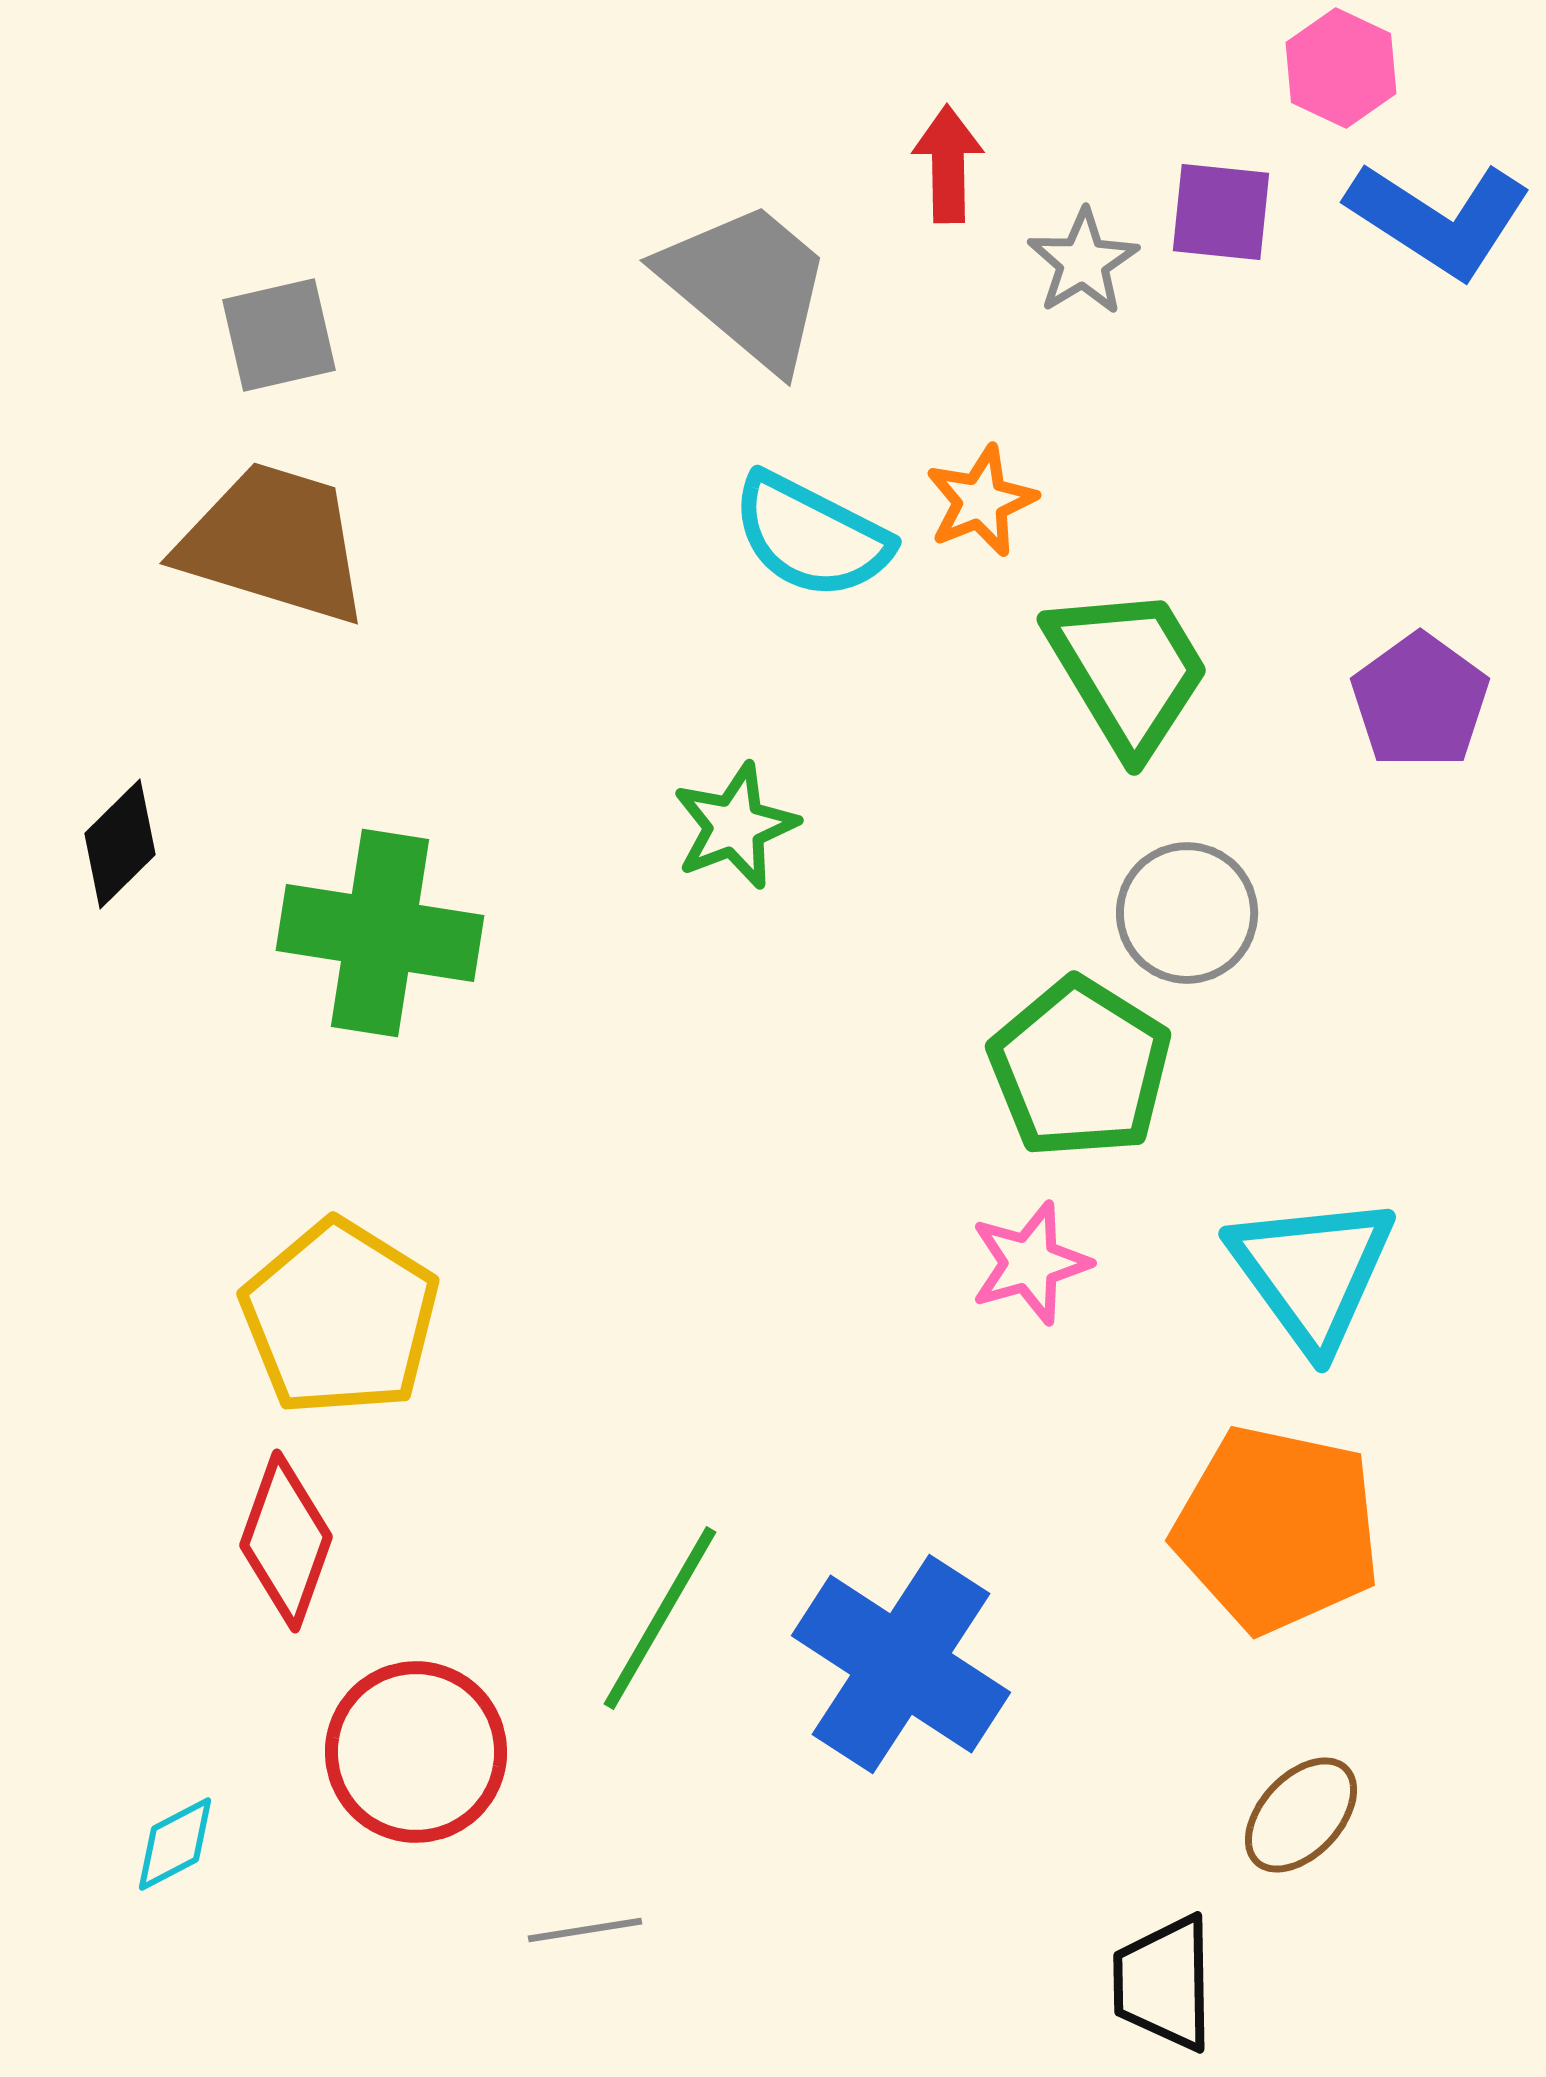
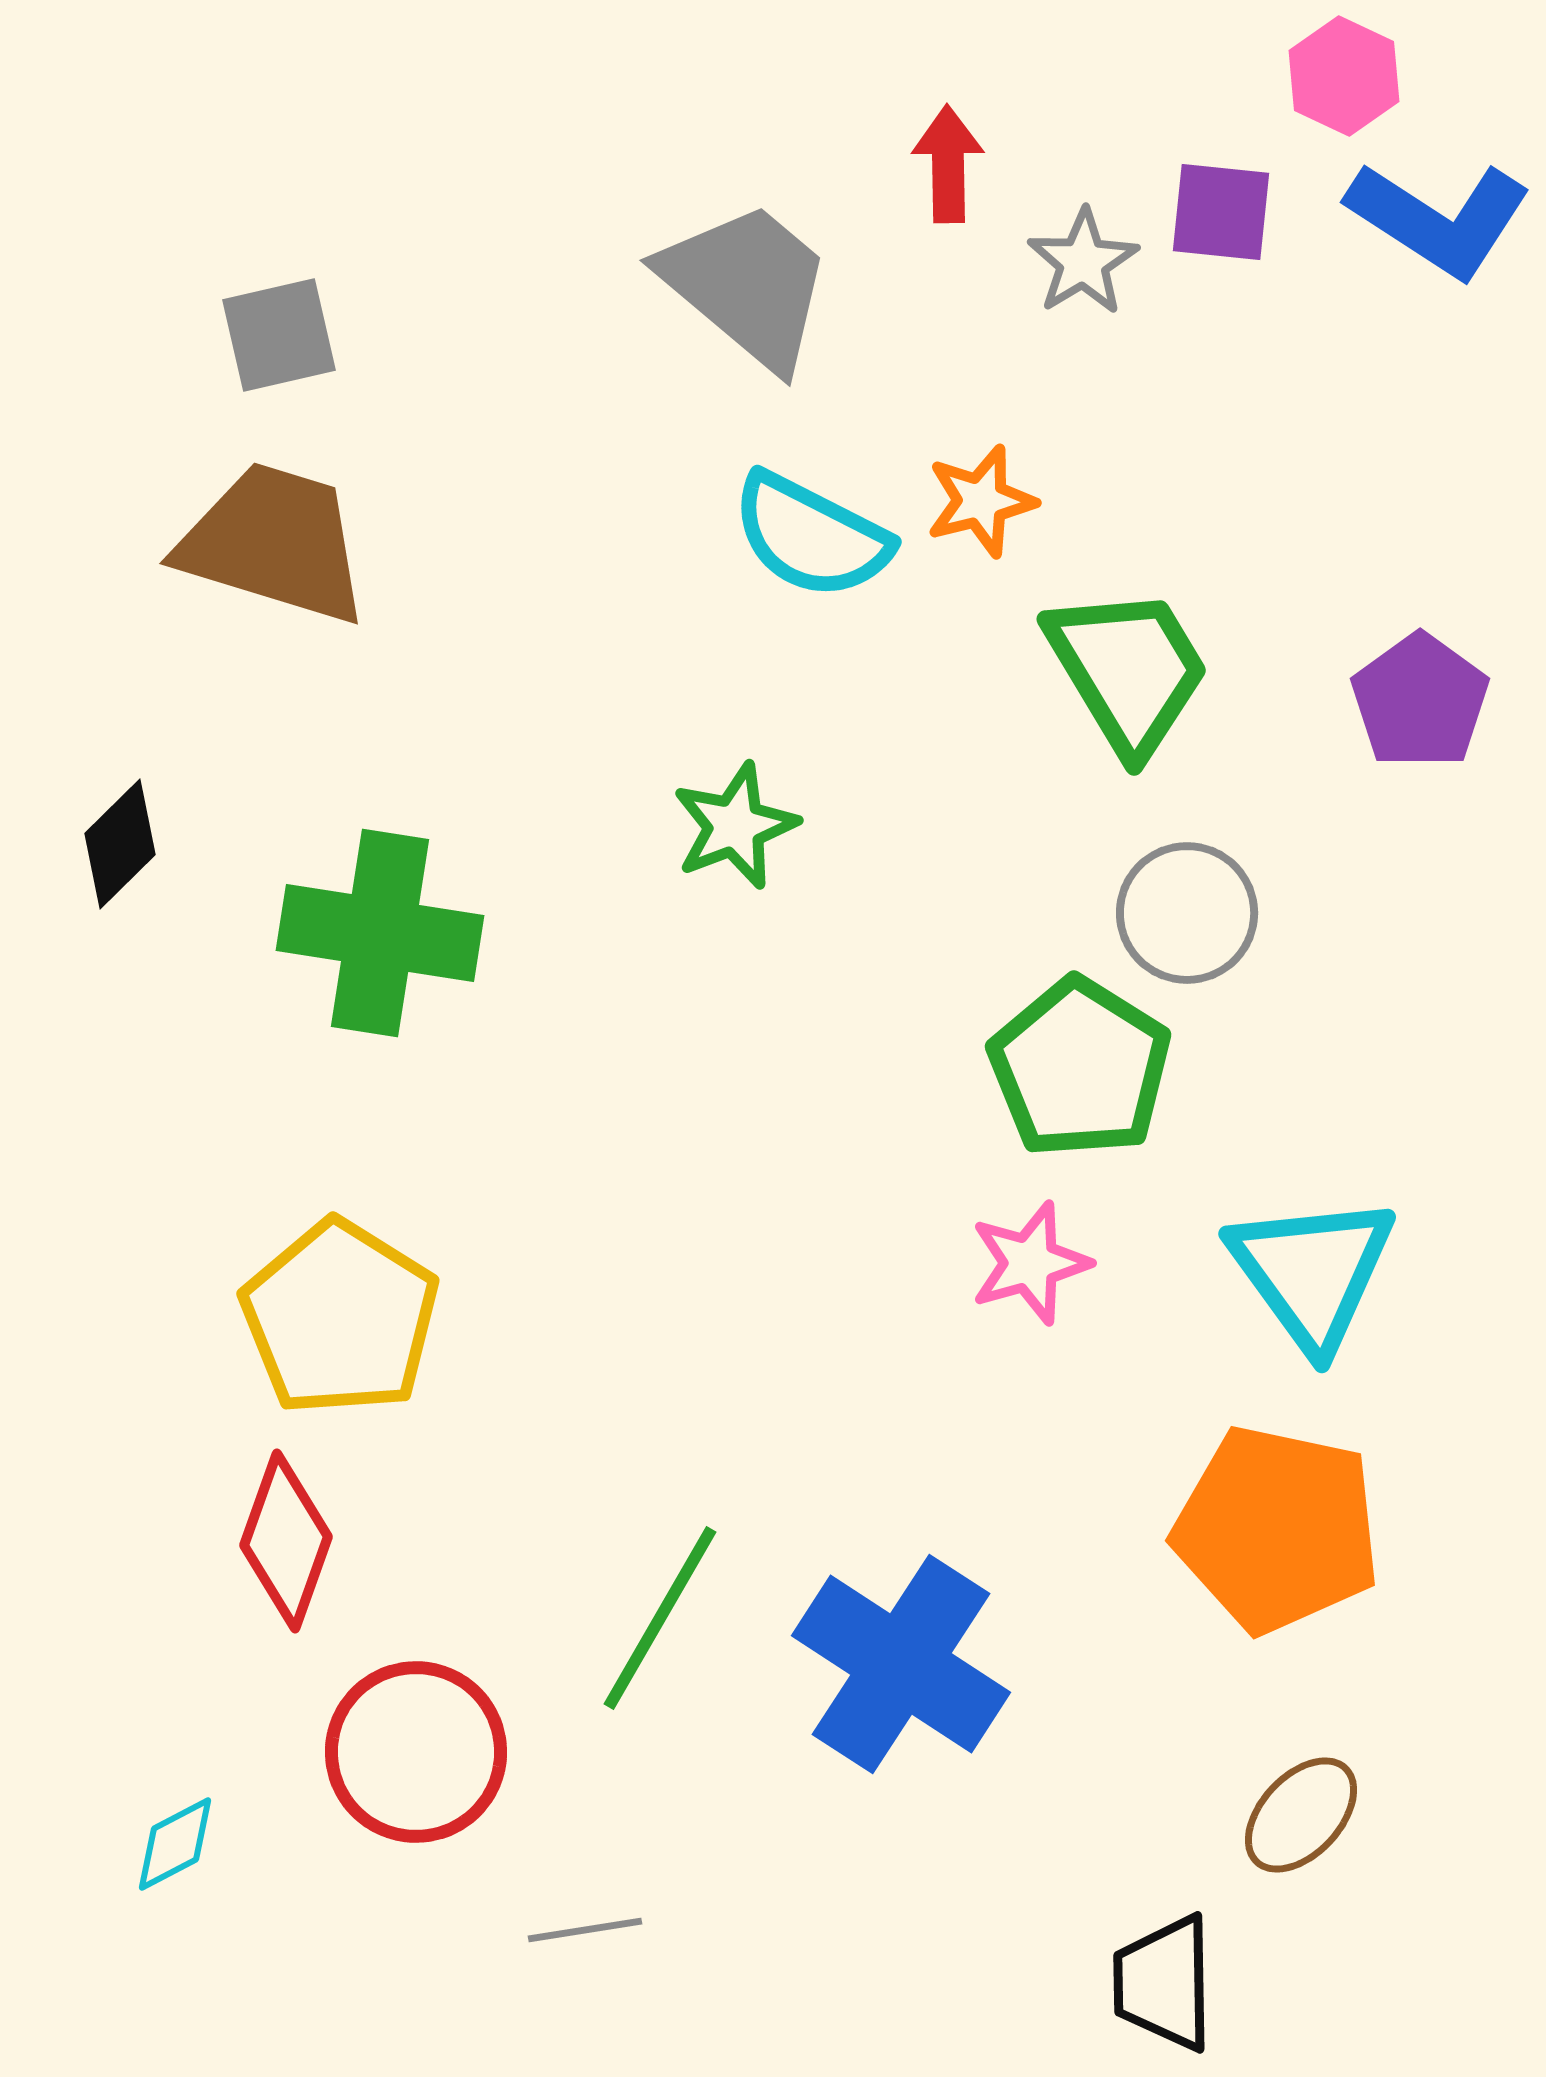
pink hexagon: moved 3 px right, 8 px down
orange star: rotated 8 degrees clockwise
